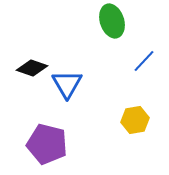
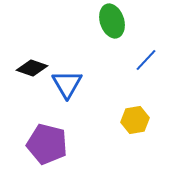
blue line: moved 2 px right, 1 px up
